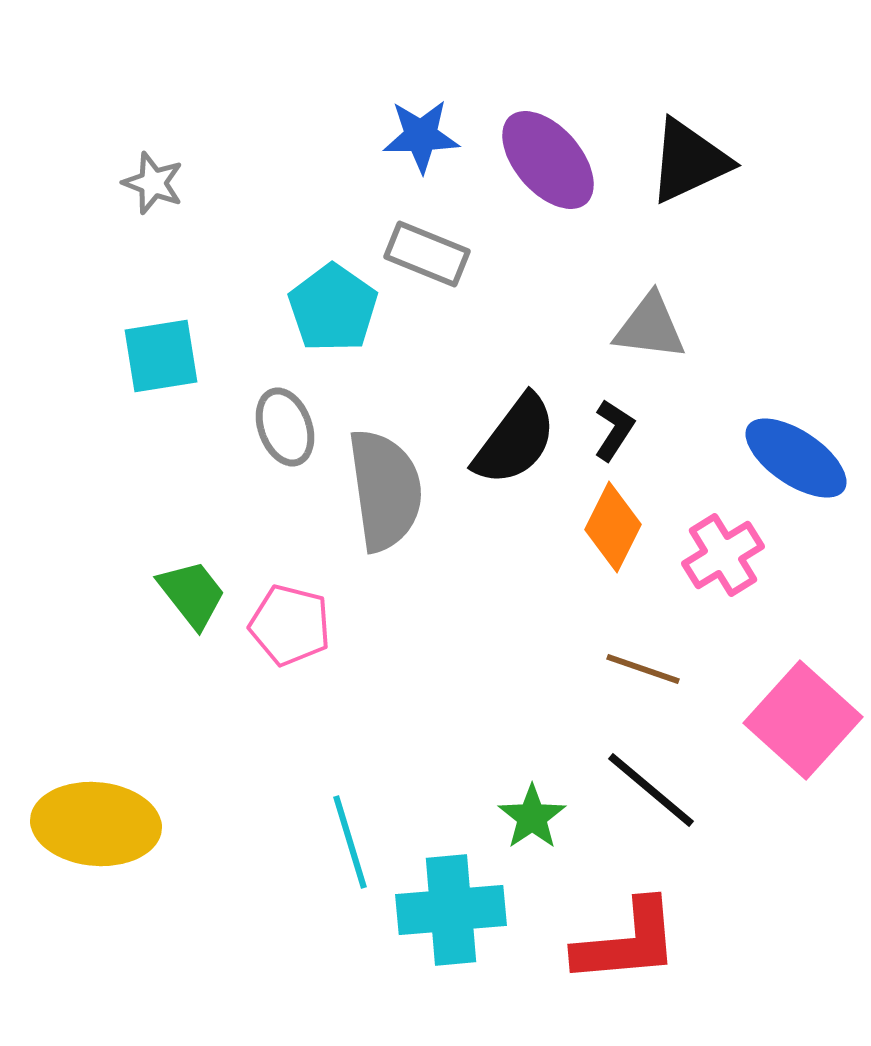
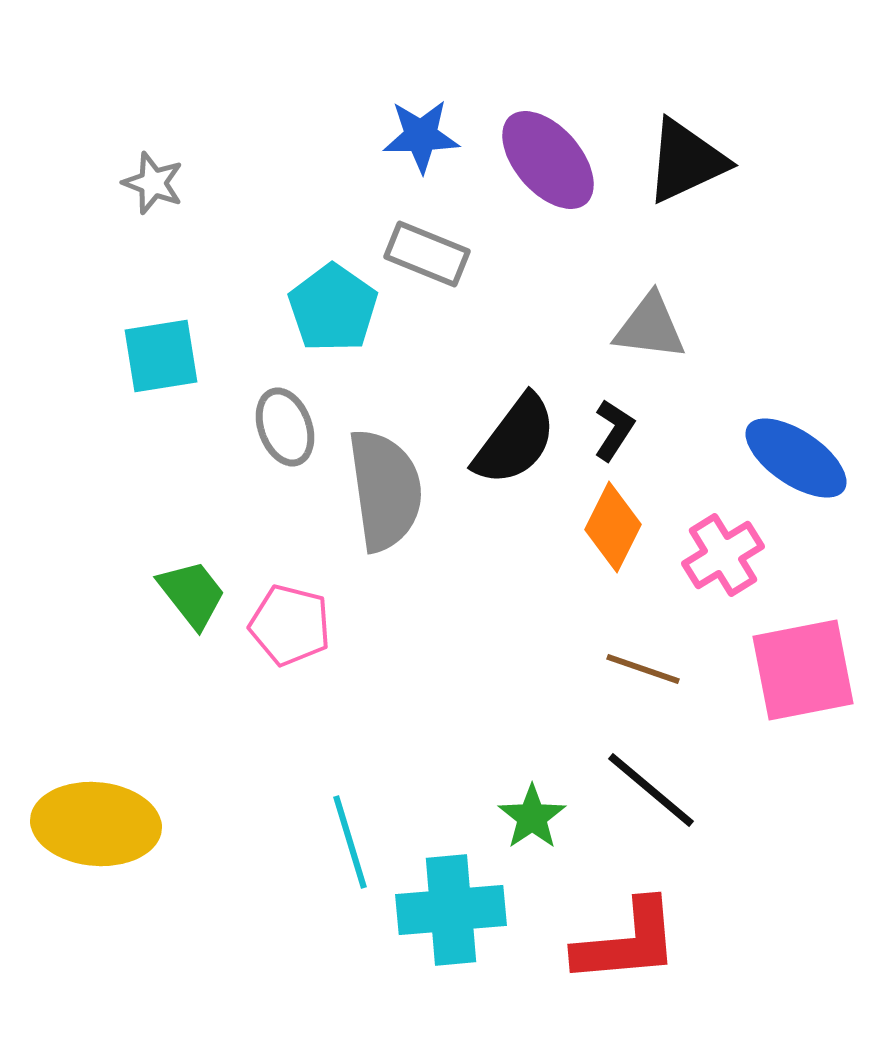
black triangle: moved 3 px left
pink square: moved 50 px up; rotated 37 degrees clockwise
